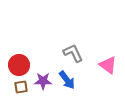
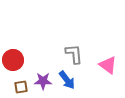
gray L-shape: moved 1 px right, 1 px down; rotated 20 degrees clockwise
red circle: moved 6 px left, 5 px up
